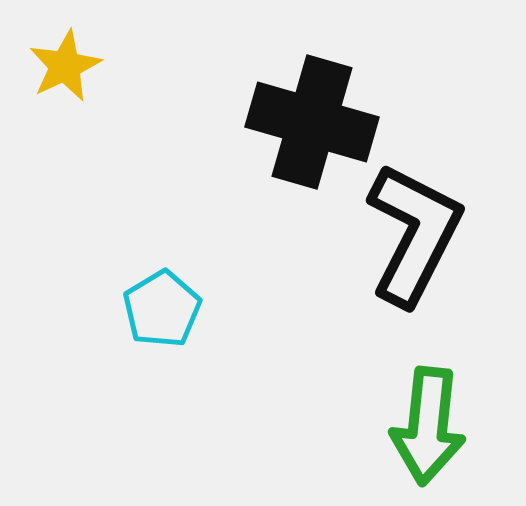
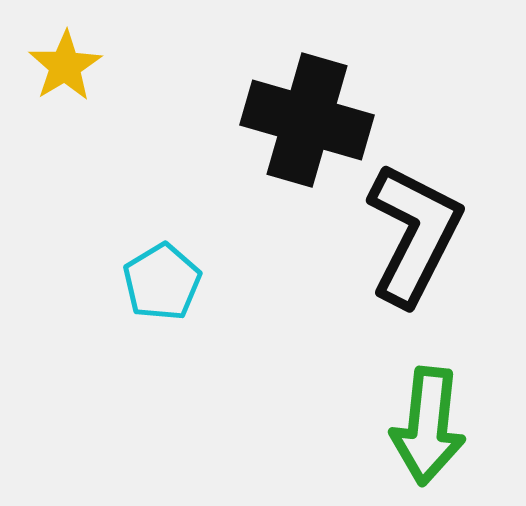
yellow star: rotated 6 degrees counterclockwise
black cross: moved 5 px left, 2 px up
cyan pentagon: moved 27 px up
